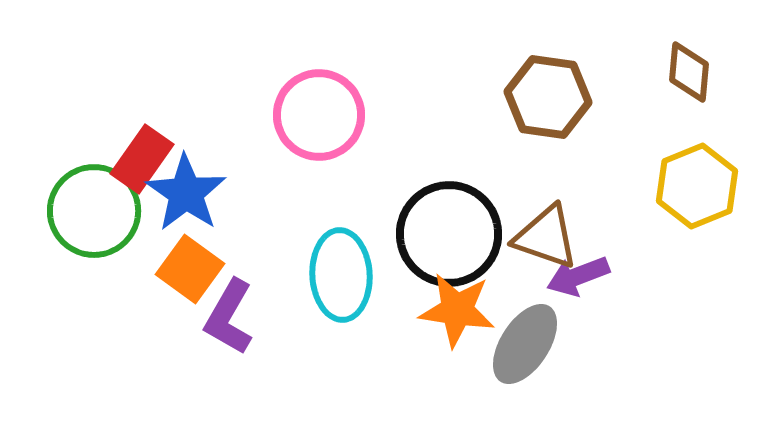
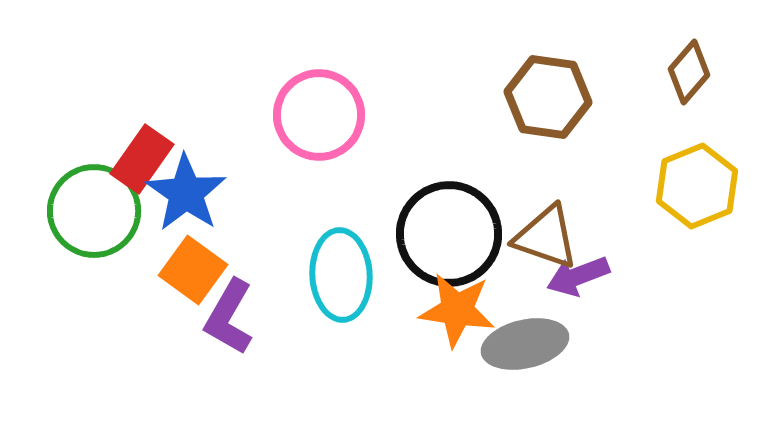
brown diamond: rotated 36 degrees clockwise
orange square: moved 3 px right, 1 px down
gray ellipse: rotated 44 degrees clockwise
